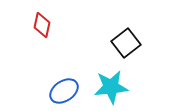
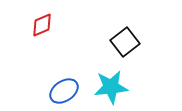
red diamond: rotated 55 degrees clockwise
black square: moved 1 px left, 1 px up
